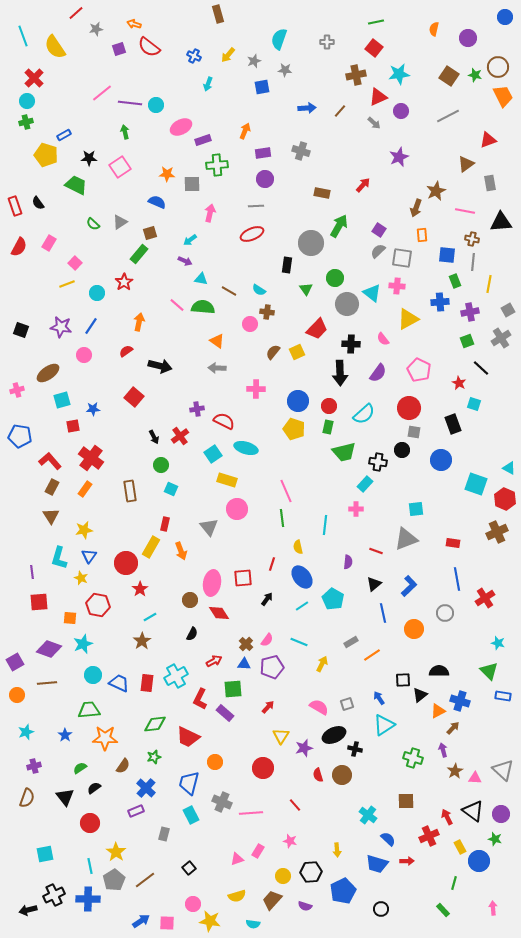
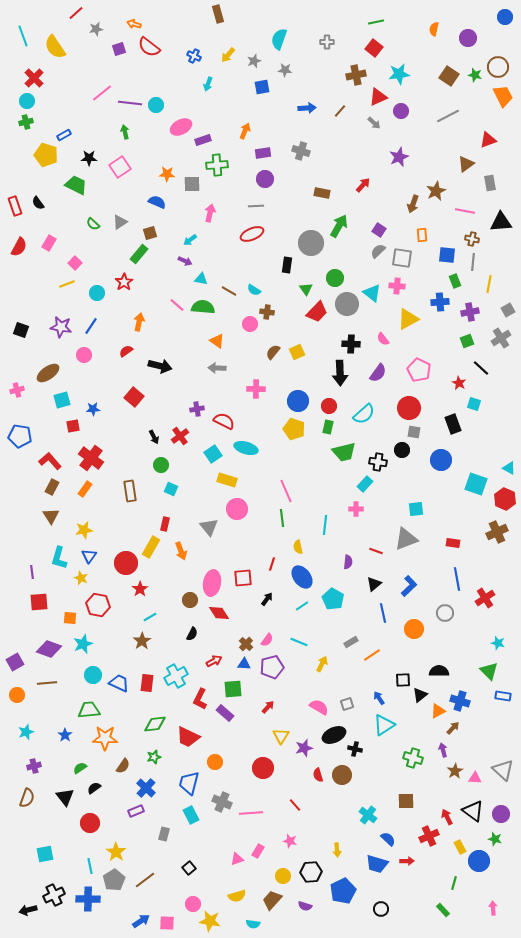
brown arrow at (416, 208): moved 3 px left, 4 px up
cyan semicircle at (259, 290): moved 5 px left
red trapezoid at (317, 329): moved 17 px up
